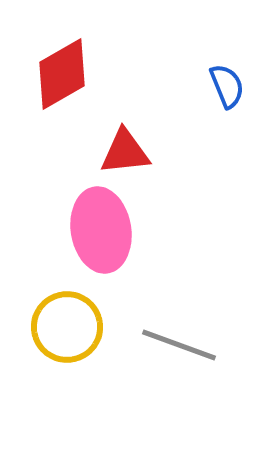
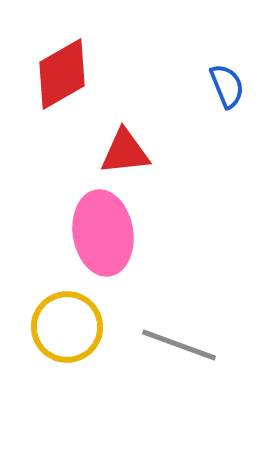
pink ellipse: moved 2 px right, 3 px down
